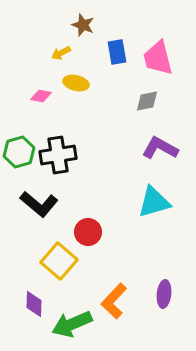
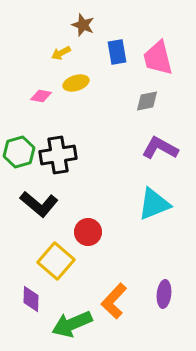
yellow ellipse: rotated 30 degrees counterclockwise
cyan triangle: moved 2 px down; rotated 6 degrees counterclockwise
yellow square: moved 3 px left
purple diamond: moved 3 px left, 5 px up
